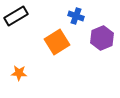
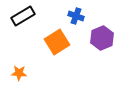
black rectangle: moved 7 px right
